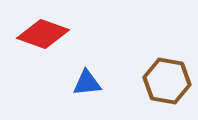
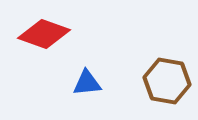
red diamond: moved 1 px right
